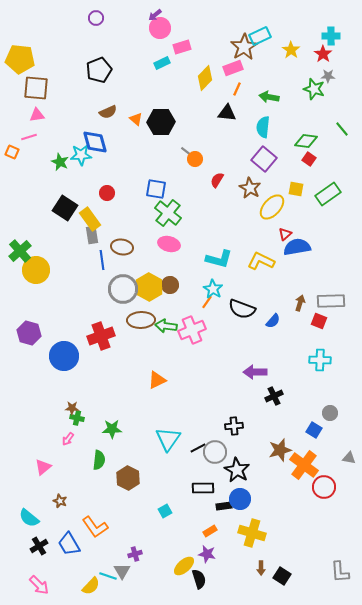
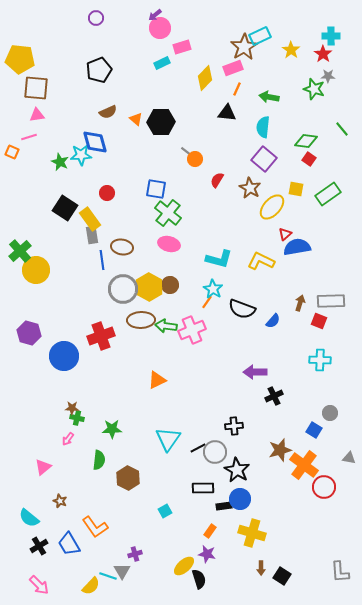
orange rectangle at (210, 531): rotated 24 degrees counterclockwise
